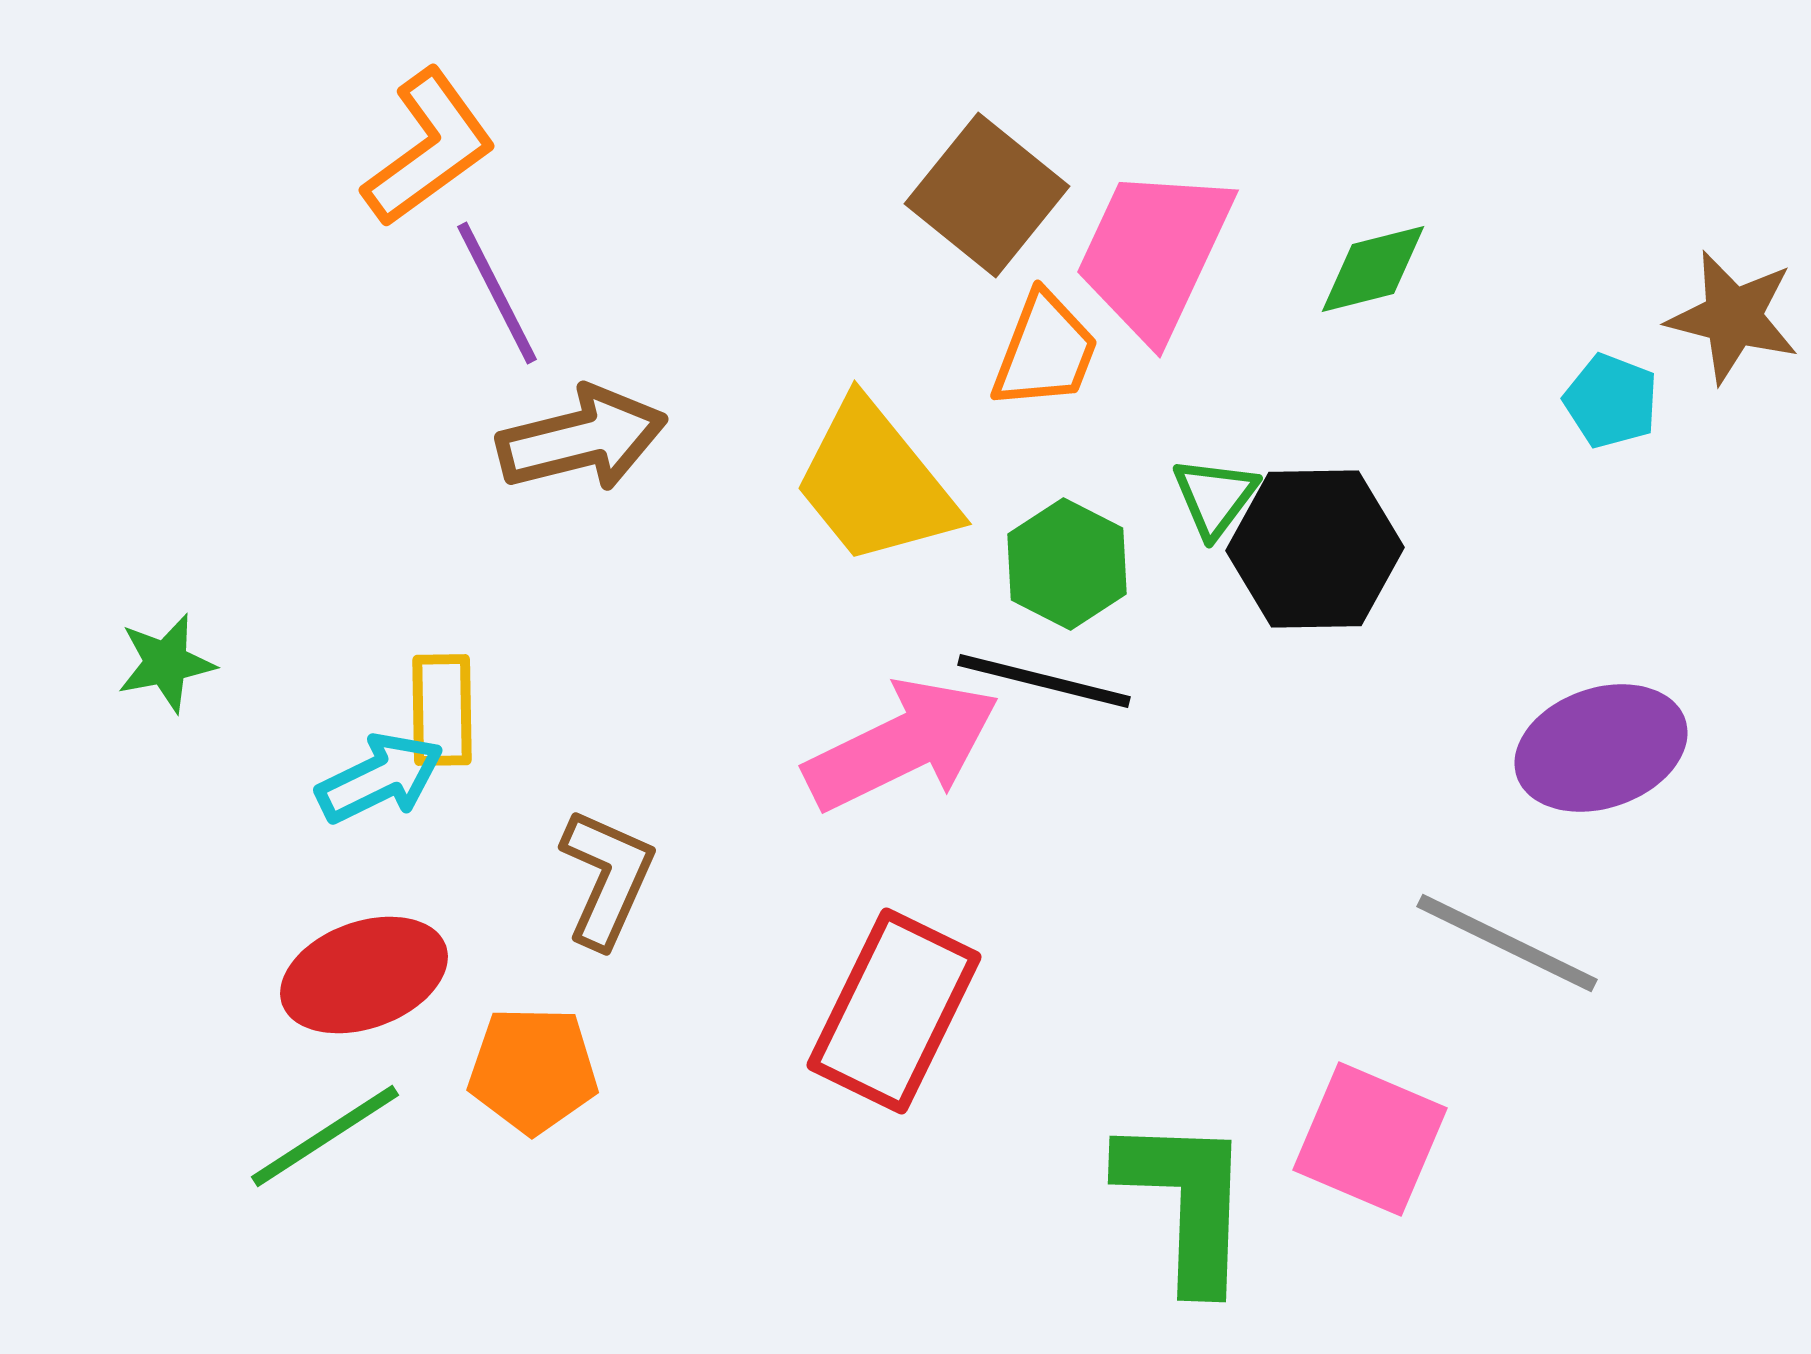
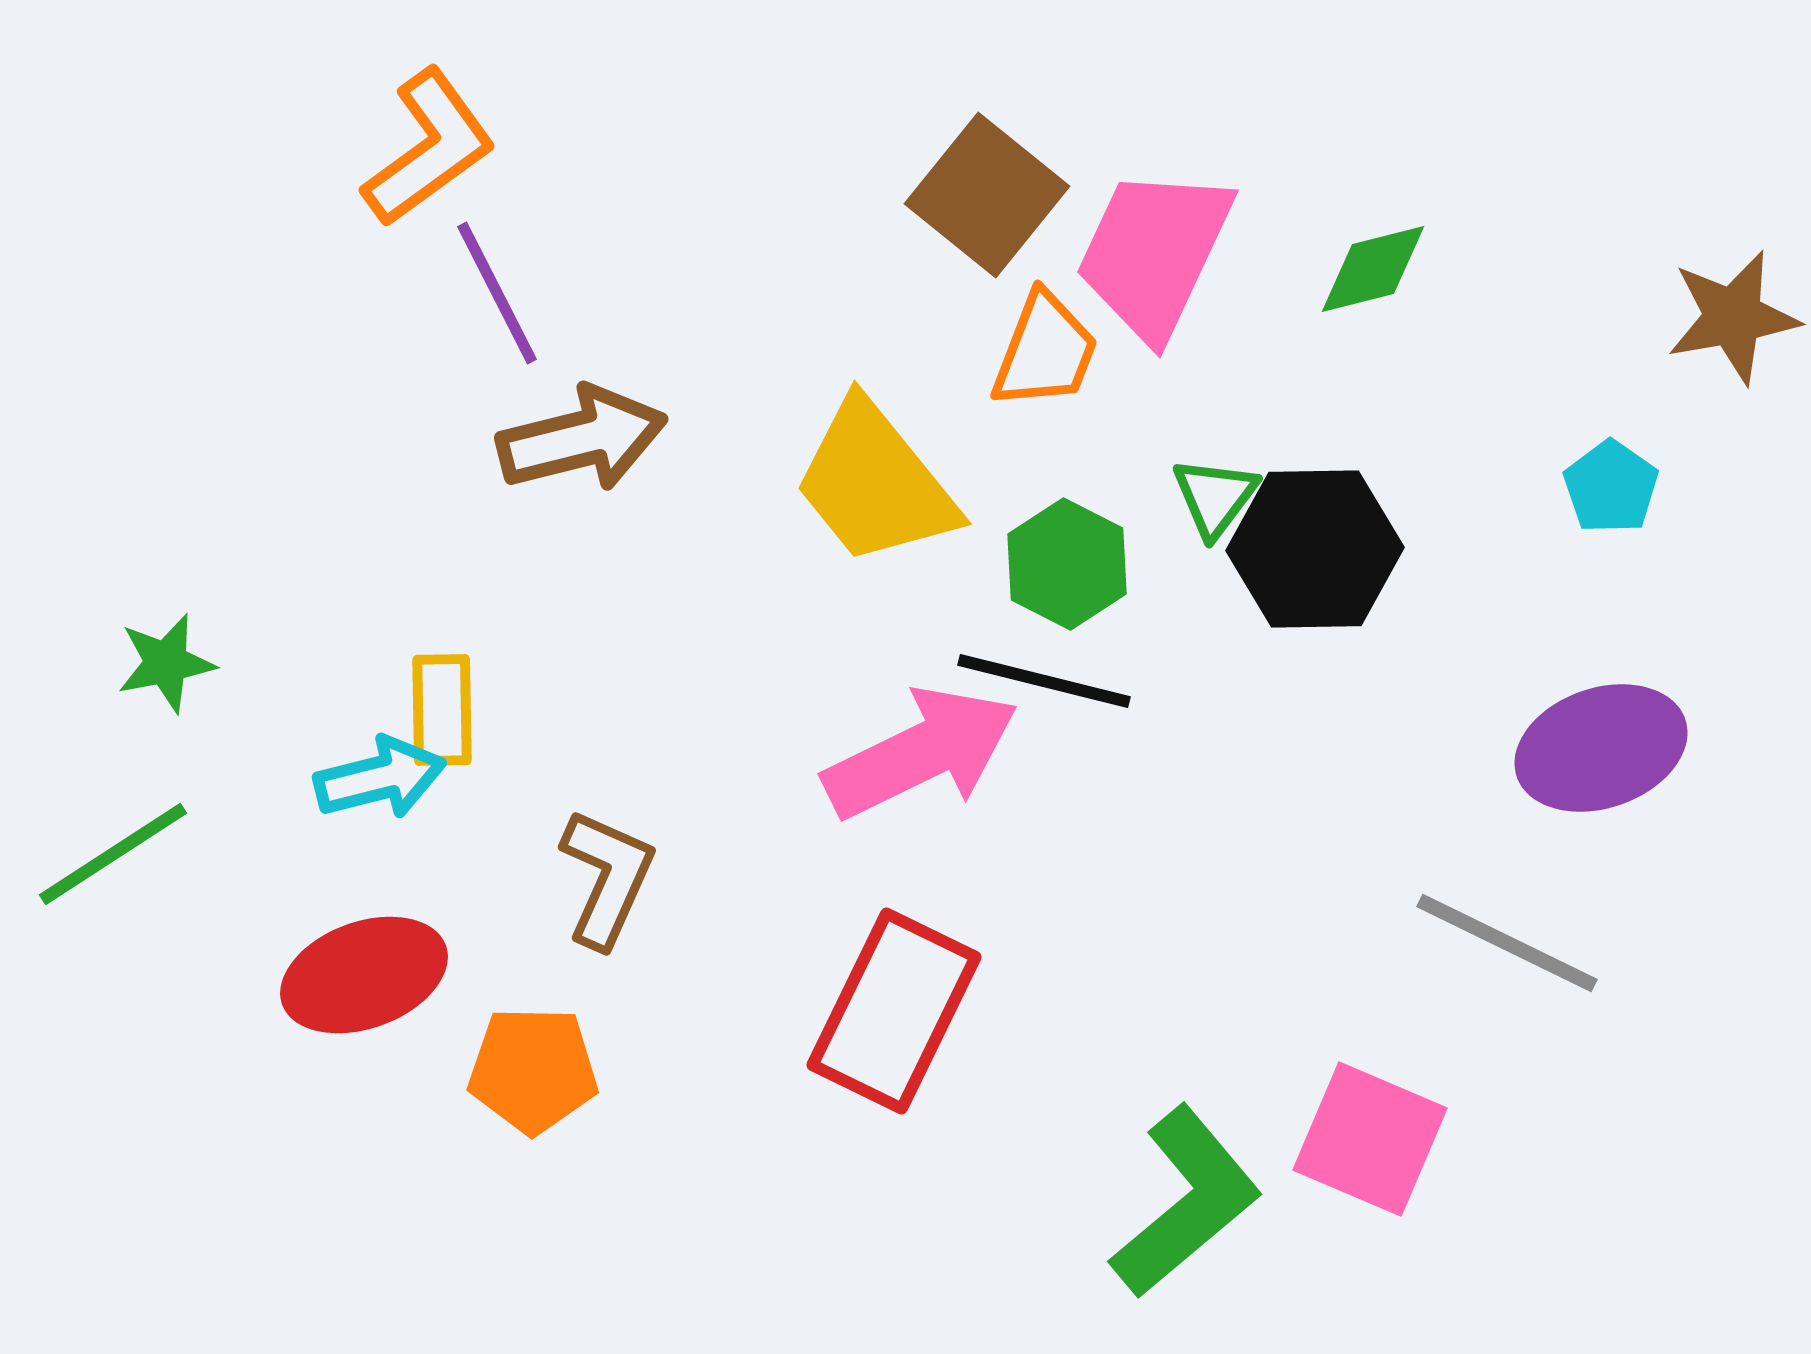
brown star: rotated 24 degrees counterclockwise
cyan pentagon: moved 86 px down; rotated 14 degrees clockwise
pink arrow: moved 19 px right, 8 px down
cyan arrow: rotated 12 degrees clockwise
green line: moved 212 px left, 282 px up
green L-shape: rotated 48 degrees clockwise
